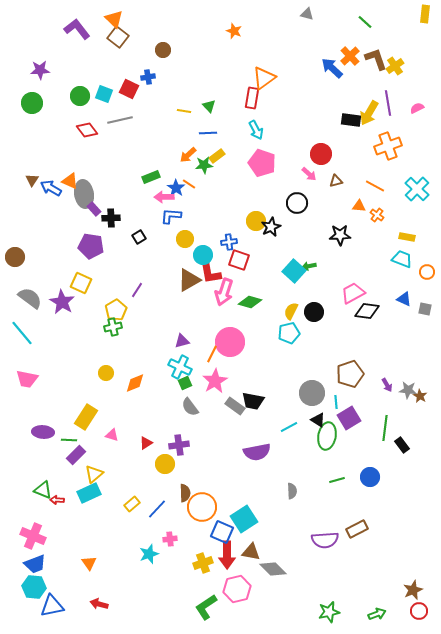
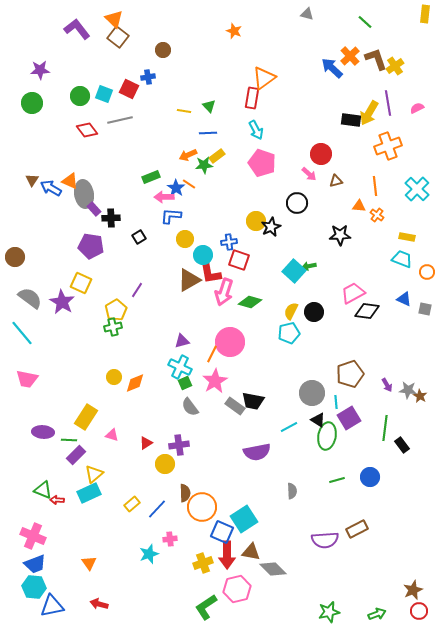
orange arrow at (188, 155): rotated 18 degrees clockwise
orange line at (375, 186): rotated 54 degrees clockwise
yellow circle at (106, 373): moved 8 px right, 4 px down
